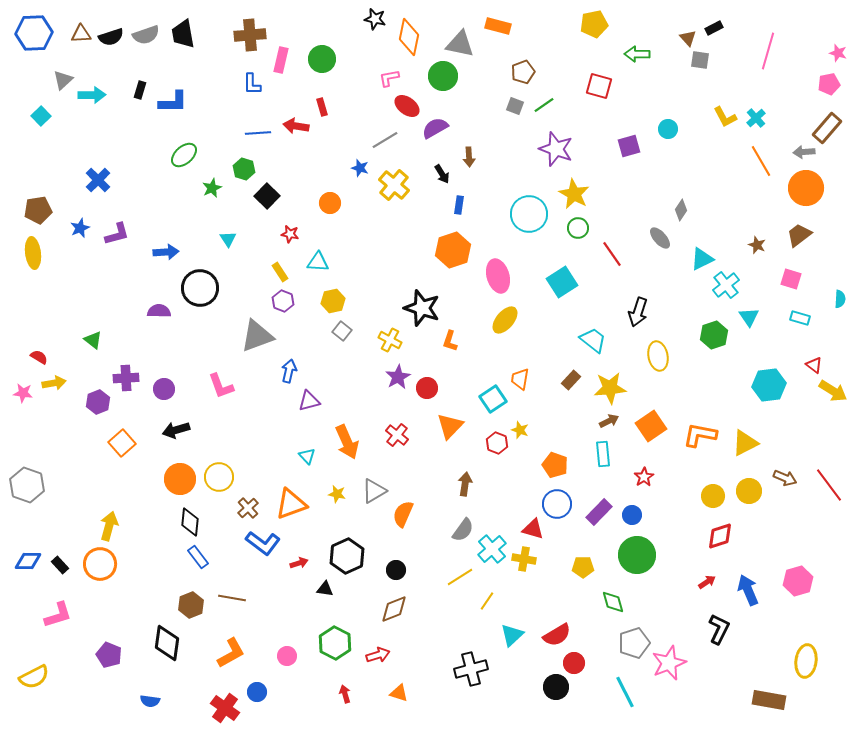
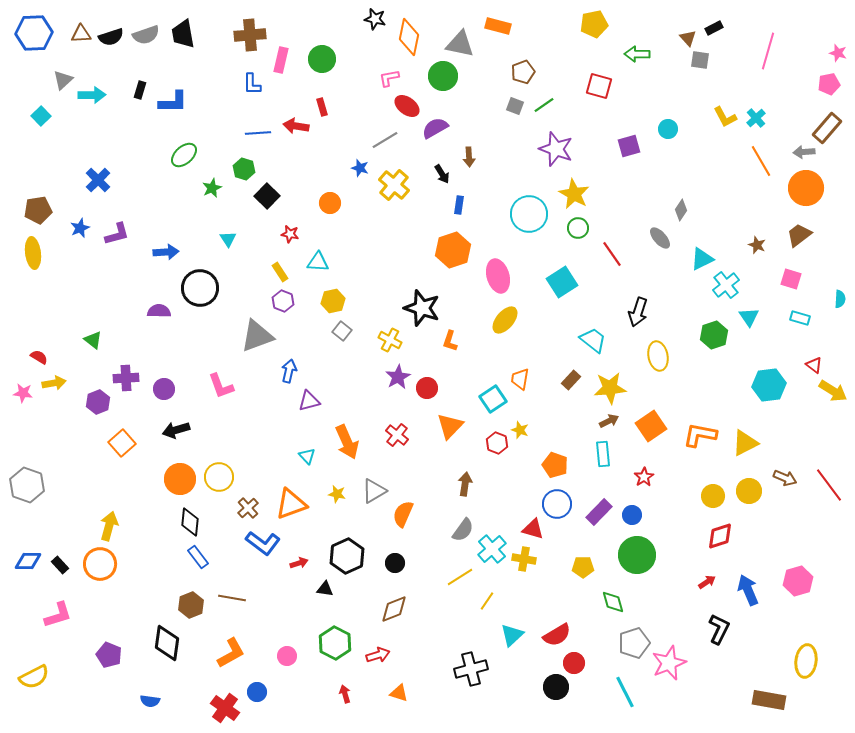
black circle at (396, 570): moved 1 px left, 7 px up
